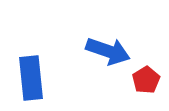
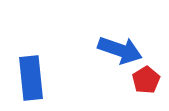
blue arrow: moved 12 px right, 1 px up
